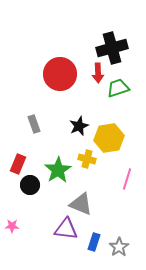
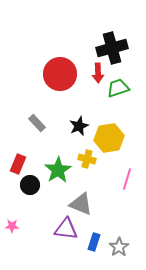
gray rectangle: moved 3 px right, 1 px up; rotated 24 degrees counterclockwise
